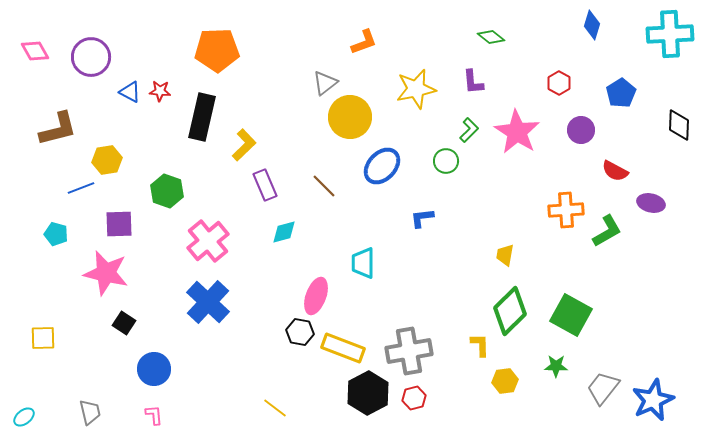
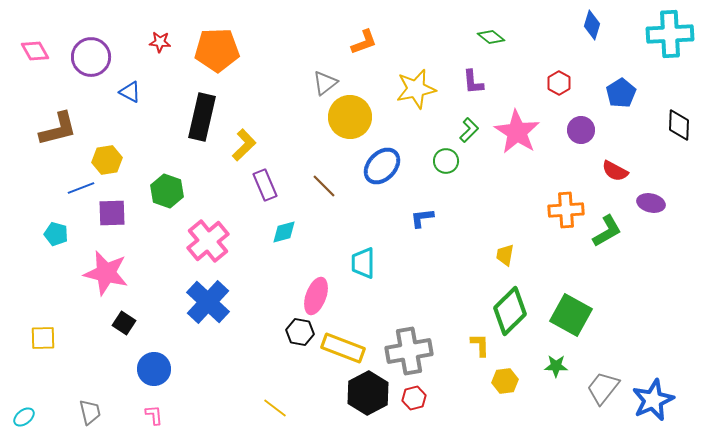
red star at (160, 91): moved 49 px up
purple square at (119, 224): moved 7 px left, 11 px up
